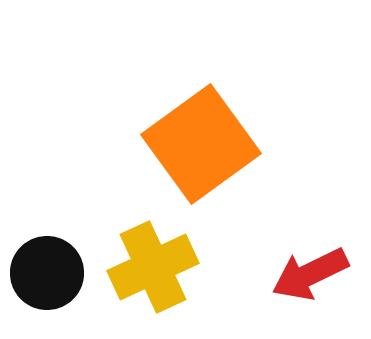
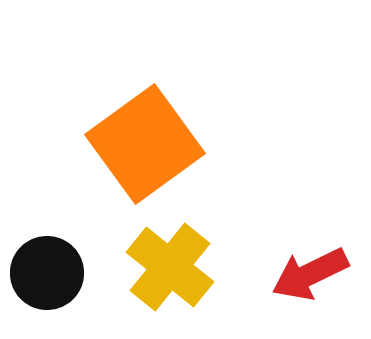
orange square: moved 56 px left
yellow cross: moved 17 px right; rotated 26 degrees counterclockwise
